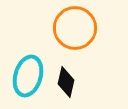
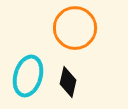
black diamond: moved 2 px right
